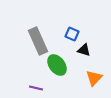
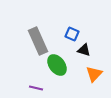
orange triangle: moved 4 px up
